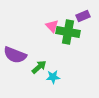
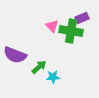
purple rectangle: moved 1 px left, 2 px down
green cross: moved 3 px right, 1 px up
